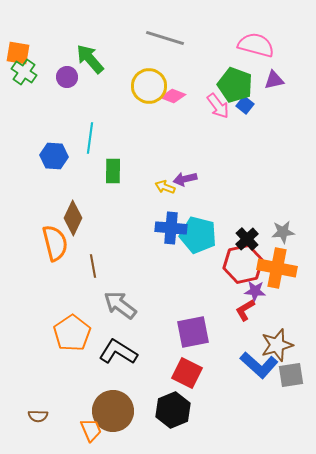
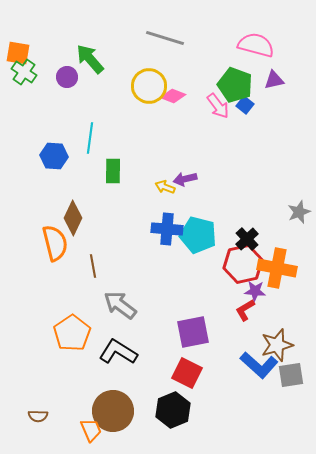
blue cross: moved 4 px left, 1 px down
gray star: moved 16 px right, 20 px up; rotated 15 degrees counterclockwise
